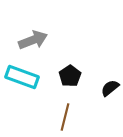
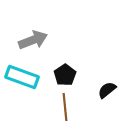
black pentagon: moved 5 px left, 1 px up
black semicircle: moved 3 px left, 2 px down
brown line: moved 10 px up; rotated 20 degrees counterclockwise
